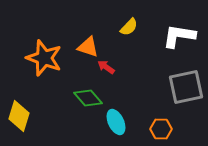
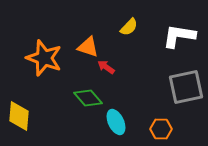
yellow diamond: rotated 12 degrees counterclockwise
